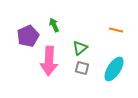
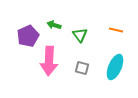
green arrow: rotated 48 degrees counterclockwise
green triangle: moved 13 px up; rotated 28 degrees counterclockwise
cyan ellipse: moved 1 px right, 2 px up; rotated 10 degrees counterclockwise
